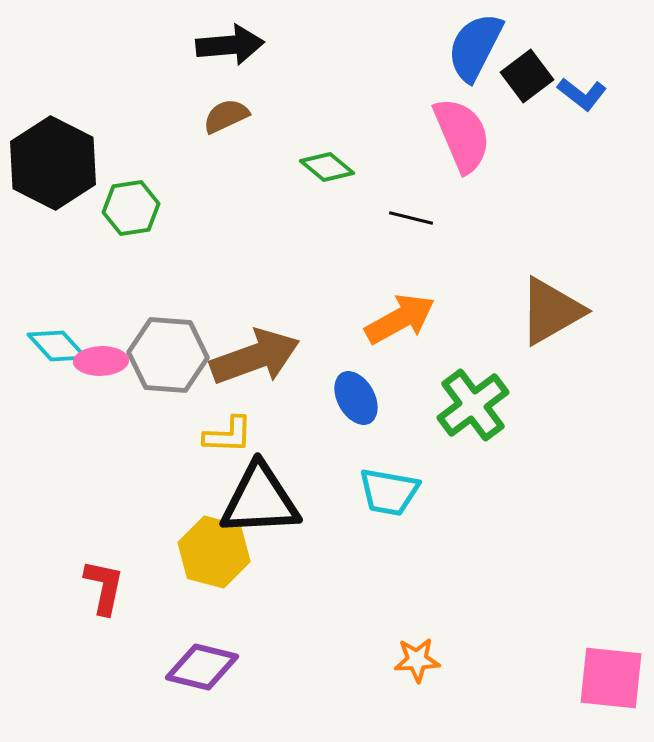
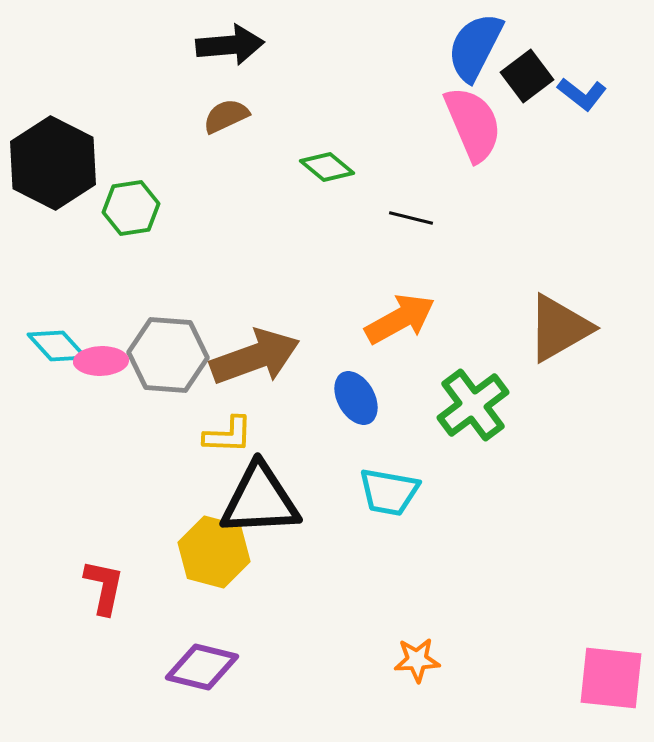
pink semicircle: moved 11 px right, 11 px up
brown triangle: moved 8 px right, 17 px down
